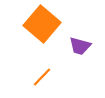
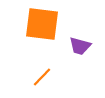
orange square: rotated 33 degrees counterclockwise
